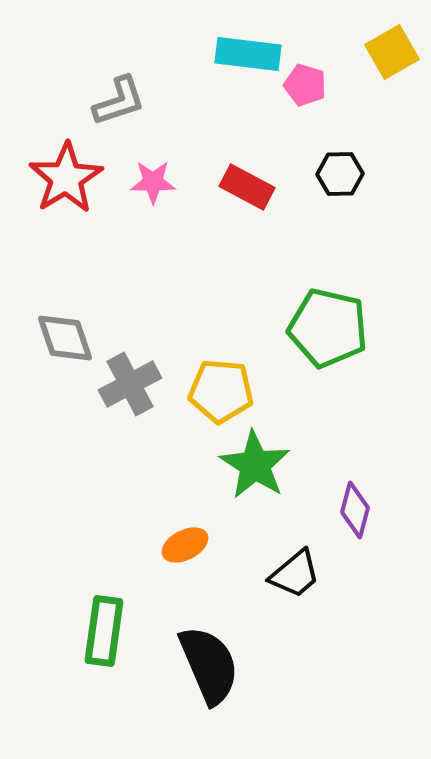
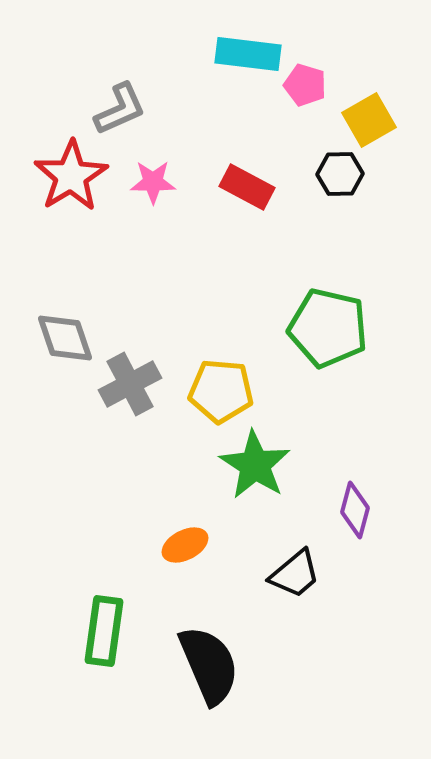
yellow square: moved 23 px left, 68 px down
gray L-shape: moved 1 px right, 8 px down; rotated 6 degrees counterclockwise
red star: moved 5 px right, 2 px up
